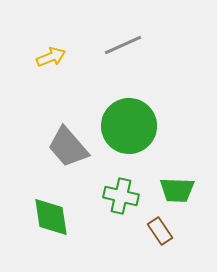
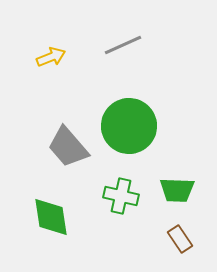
brown rectangle: moved 20 px right, 8 px down
